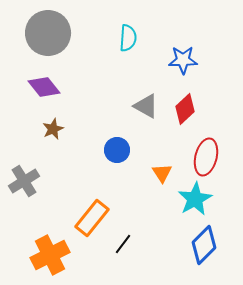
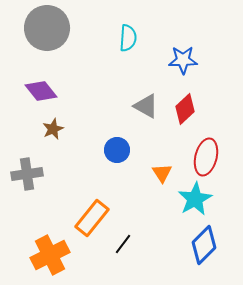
gray circle: moved 1 px left, 5 px up
purple diamond: moved 3 px left, 4 px down
gray cross: moved 3 px right, 7 px up; rotated 24 degrees clockwise
